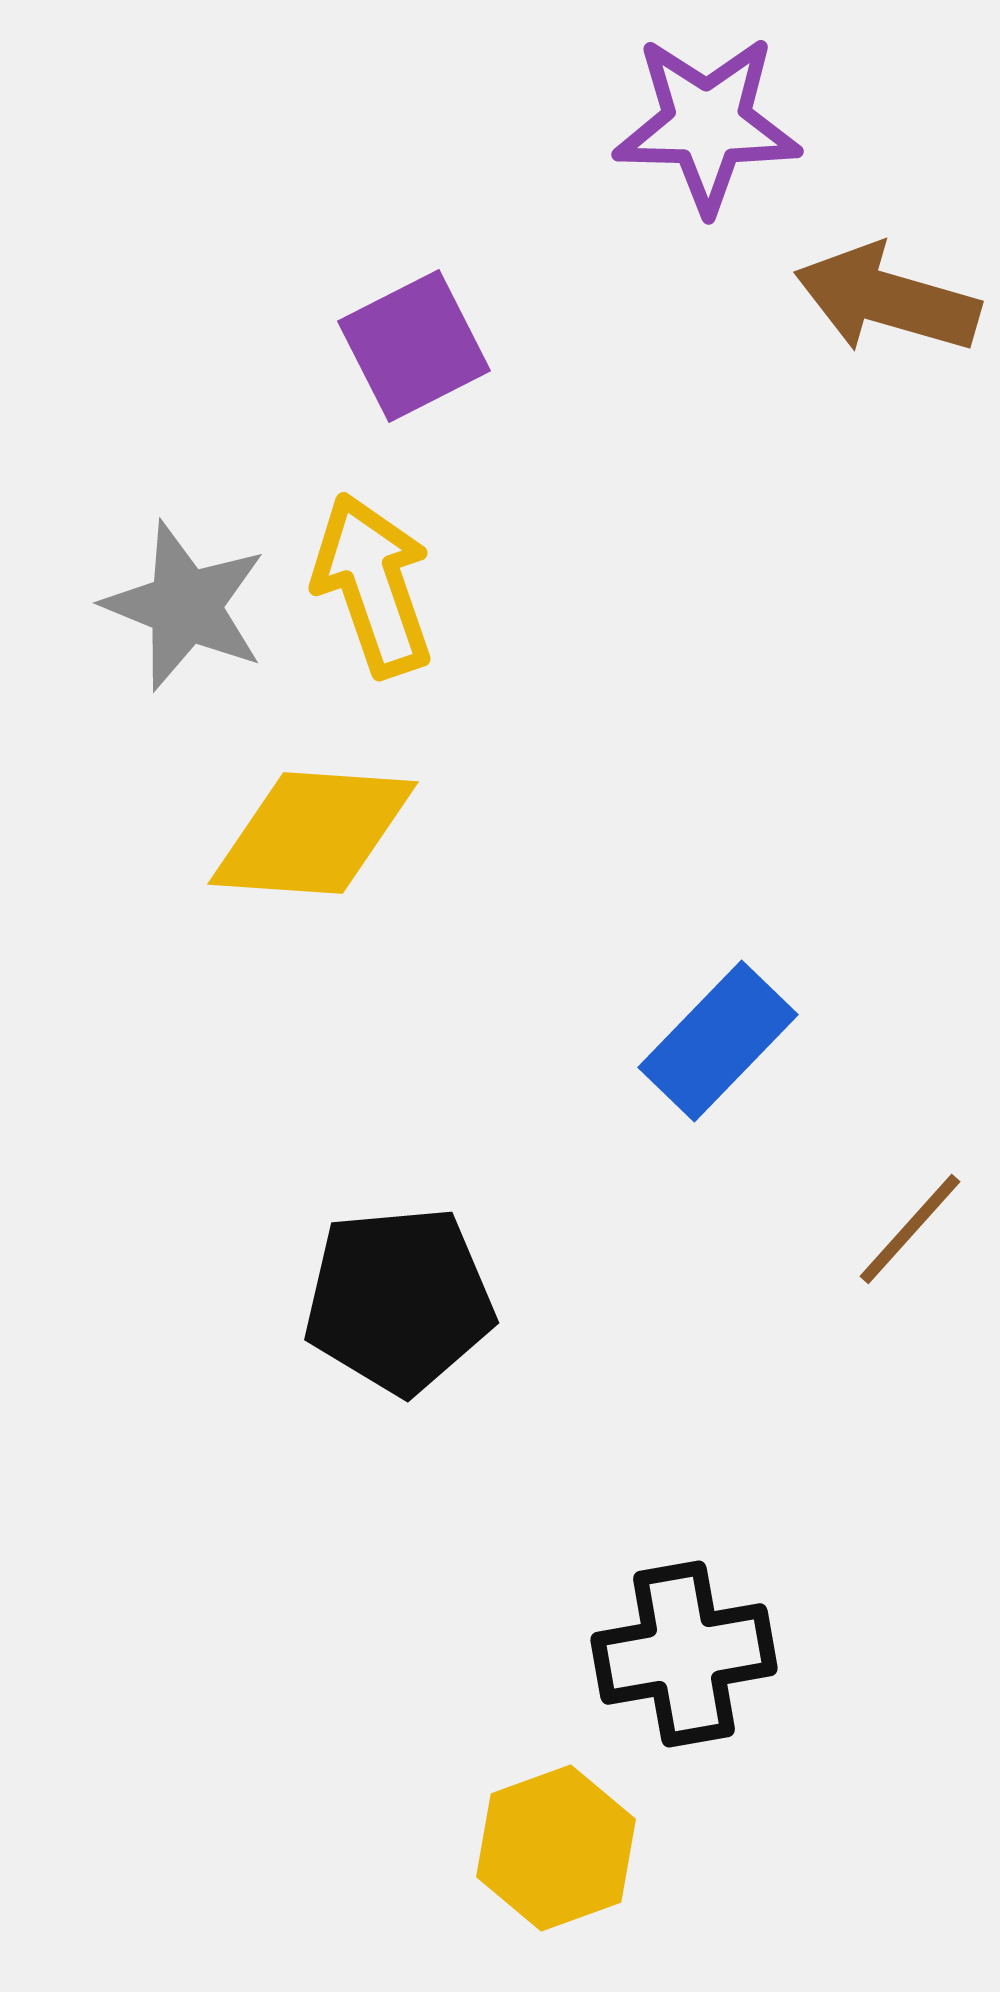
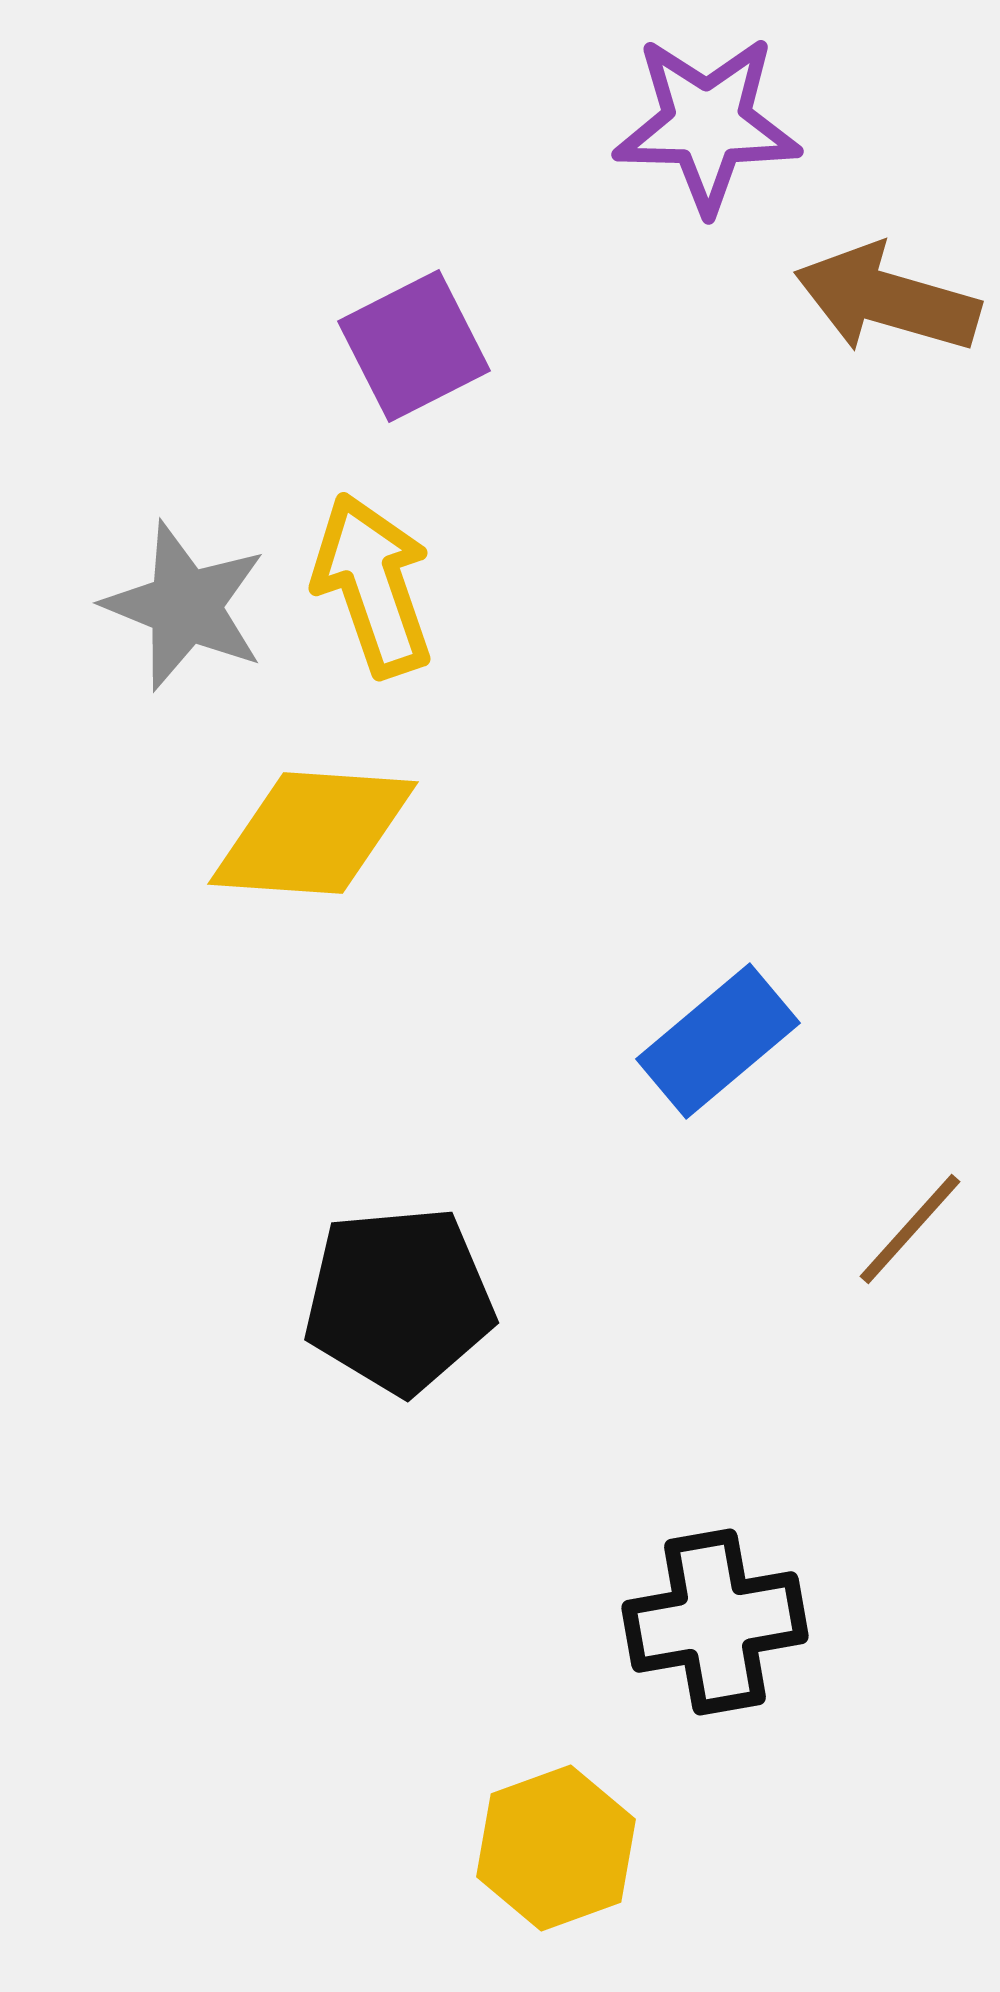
blue rectangle: rotated 6 degrees clockwise
black cross: moved 31 px right, 32 px up
